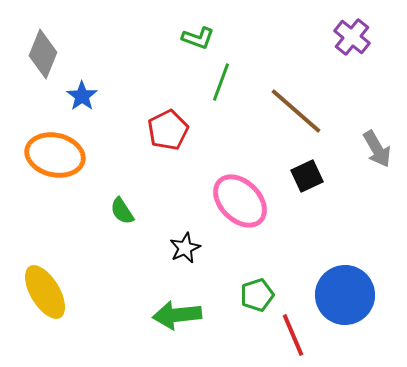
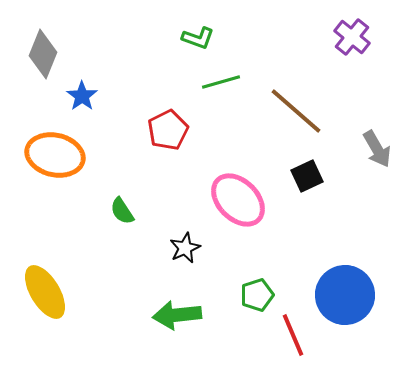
green line: rotated 54 degrees clockwise
pink ellipse: moved 2 px left, 1 px up
